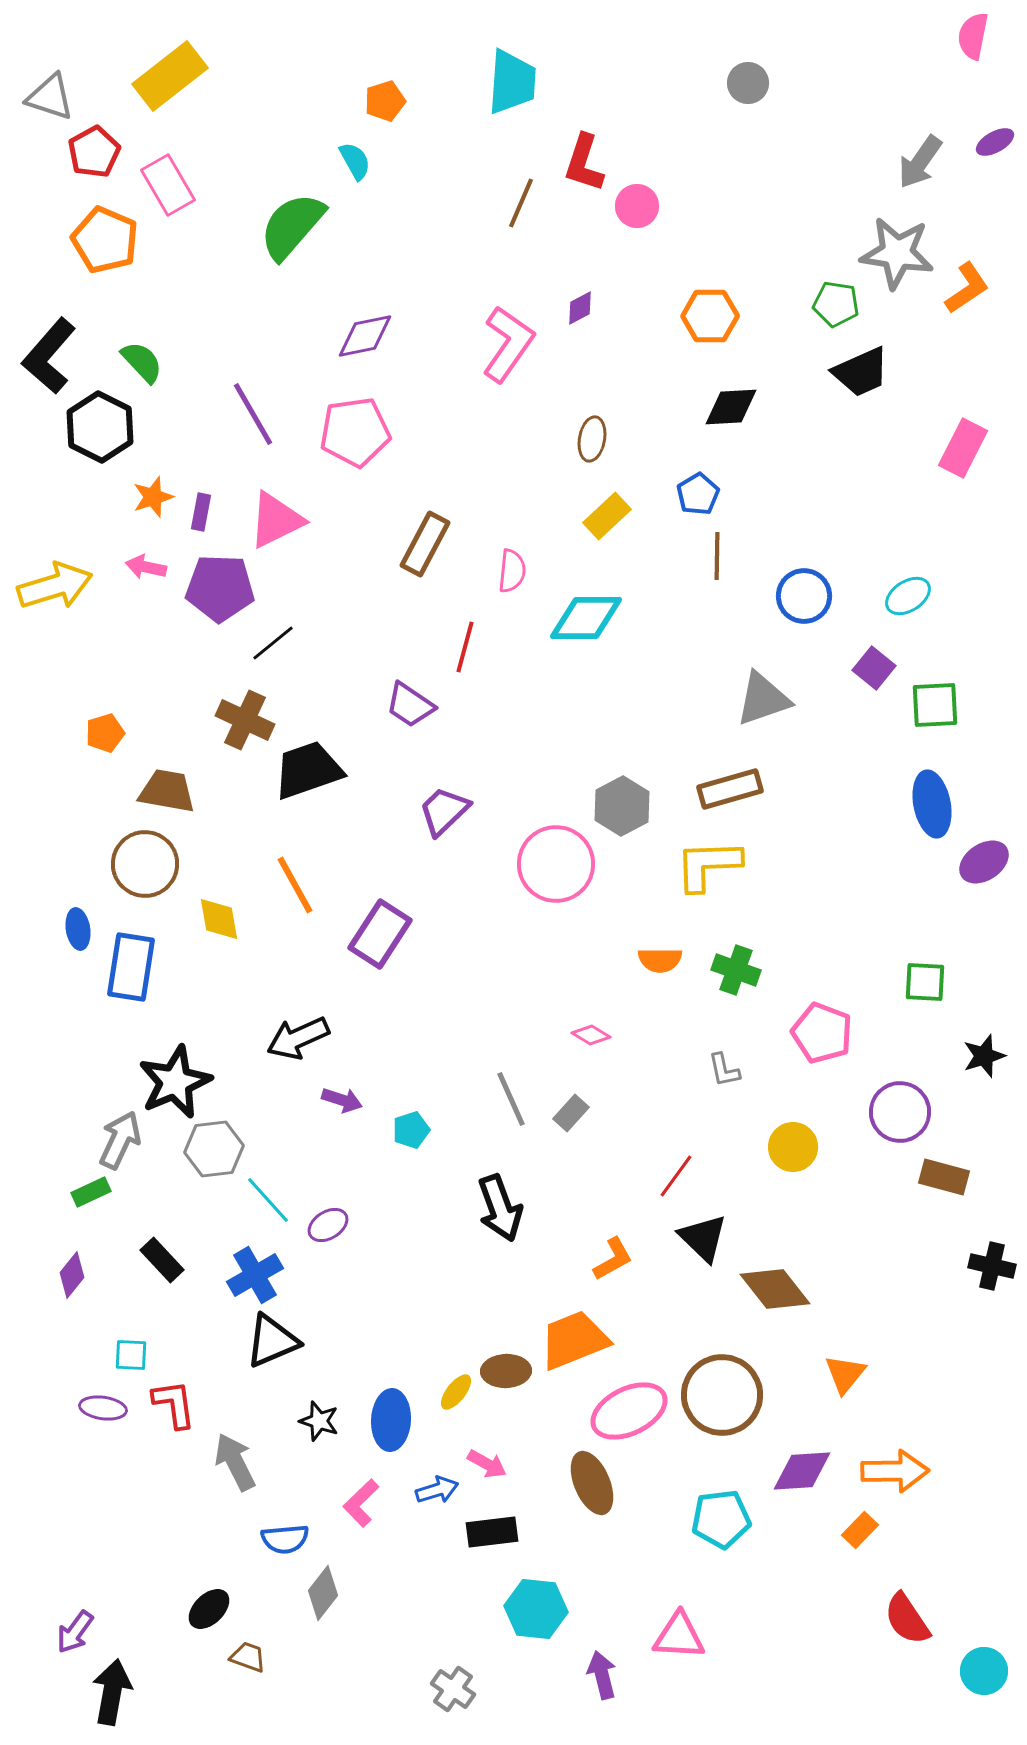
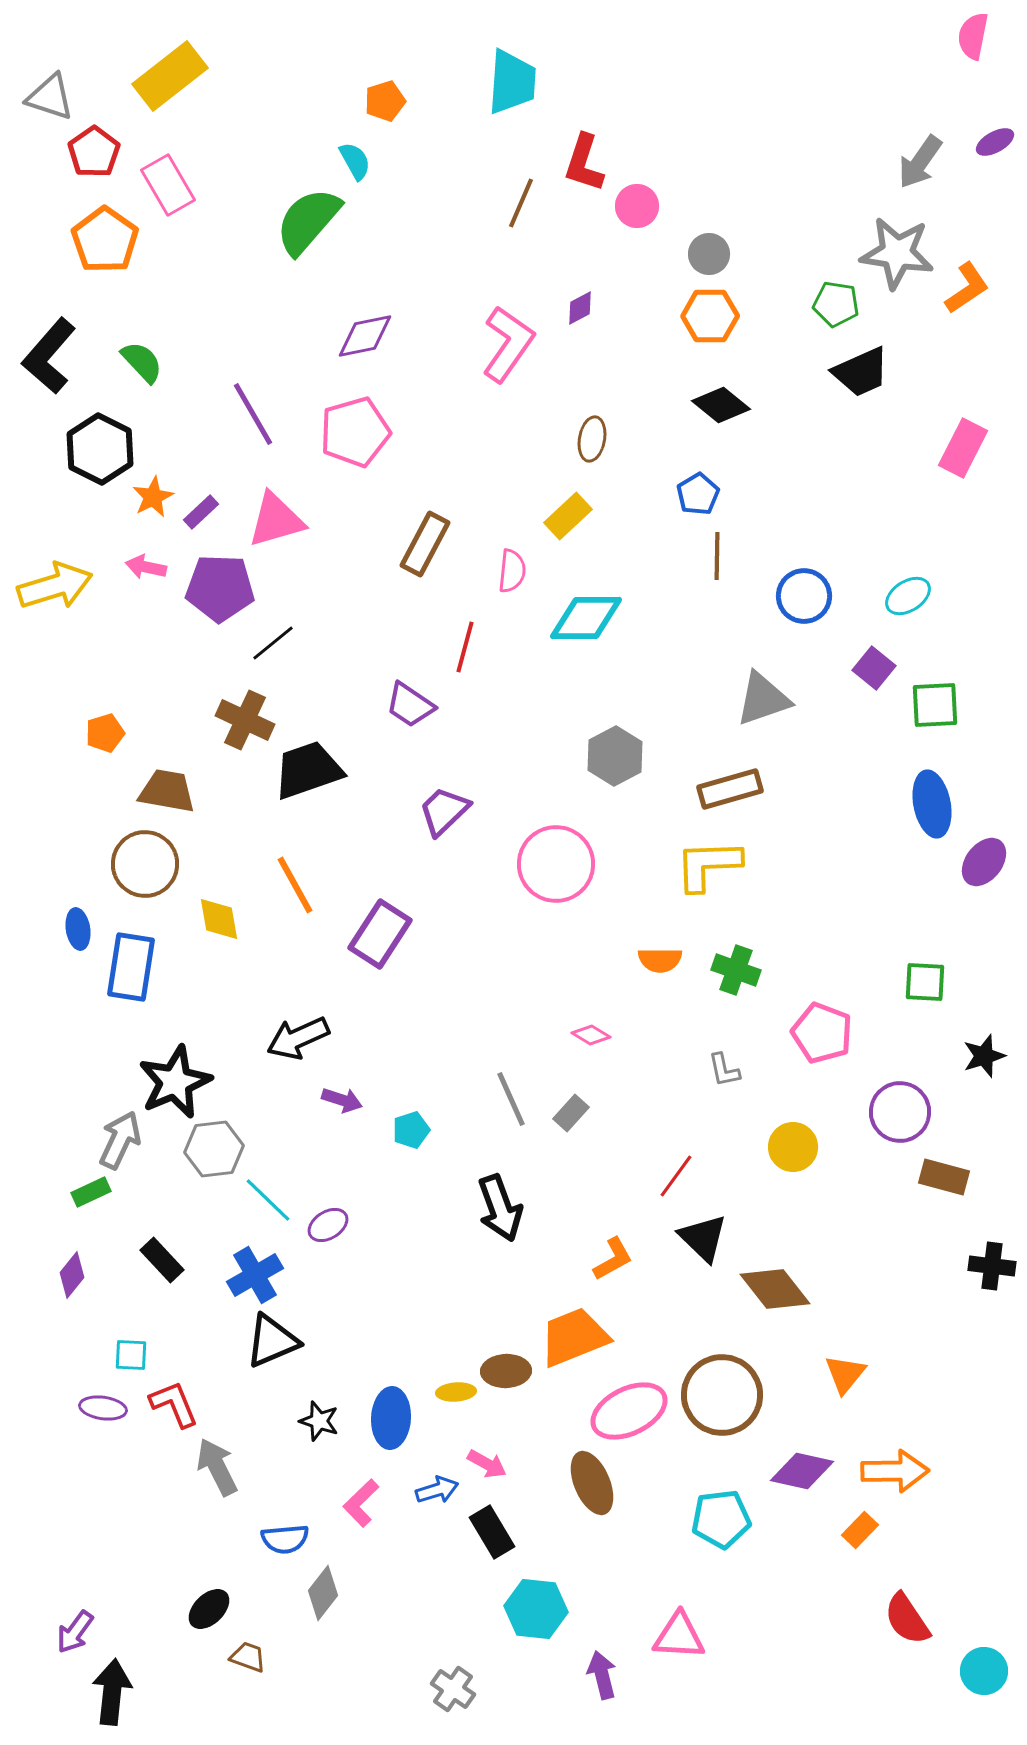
gray circle at (748, 83): moved 39 px left, 171 px down
red pentagon at (94, 152): rotated 6 degrees counterclockwise
green semicircle at (292, 226): moved 16 px right, 5 px up
orange pentagon at (105, 240): rotated 12 degrees clockwise
black diamond at (731, 407): moved 10 px left, 2 px up; rotated 42 degrees clockwise
black hexagon at (100, 427): moved 22 px down
pink pentagon at (355, 432): rotated 8 degrees counterclockwise
orange star at (153, 497): rotated 9 degrees counterclockwise
purple rectangle at (201, 512): rotated 36 degrees clockwise
yellow rectangle at (607, 516): moved 39 px left
pink triangle at (276, 520): rotated 10 degrees clockwise
gray hexagon at (622, 806): moved 7 px left, 50 px up
purple ellipse at (984, 862): rotated 18 degrees counterclockwise
cyan line at (268, 1200): rotated 4 degrees counterclockwise
black cross at (992, 1266): rotated 6 degrees counterclockwise
orange trapezoid at (574, 1340): moved 3 px up
yellow ellipse at (456, 1392): rotated 48 degrees clockwise
red L-shape at (174, 1404): rotated 14 degrees counterclockwise
blue ellipse at (391, 1420): moved 2 px up
gray arrow at (235, 1462): moved 18 px left, 5 px down
purple diamond at (802, 1471): rotated 16 degrees clockwise
black rectangle at (492, 1532): rotated 66 degrees clockwise
black arrow at (112, 1692): rotated 4 degrees counterclockwise
